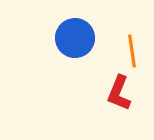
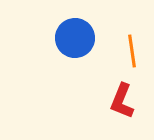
red L-shape: moved 3 px right, 8 px down
